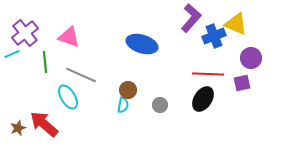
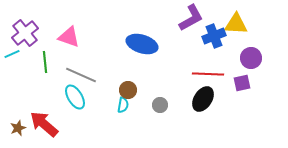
purple L-shape: rotated 20 degrees clockwise
yellow triangle: rotated 20 degrees counterclockwise
cyan ellipse: moved 7 px right
